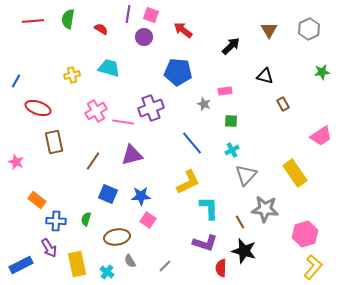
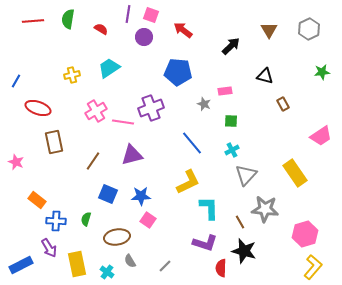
cyan trapezoid at (109, 68): rotated 50 degrees counterclockwise
